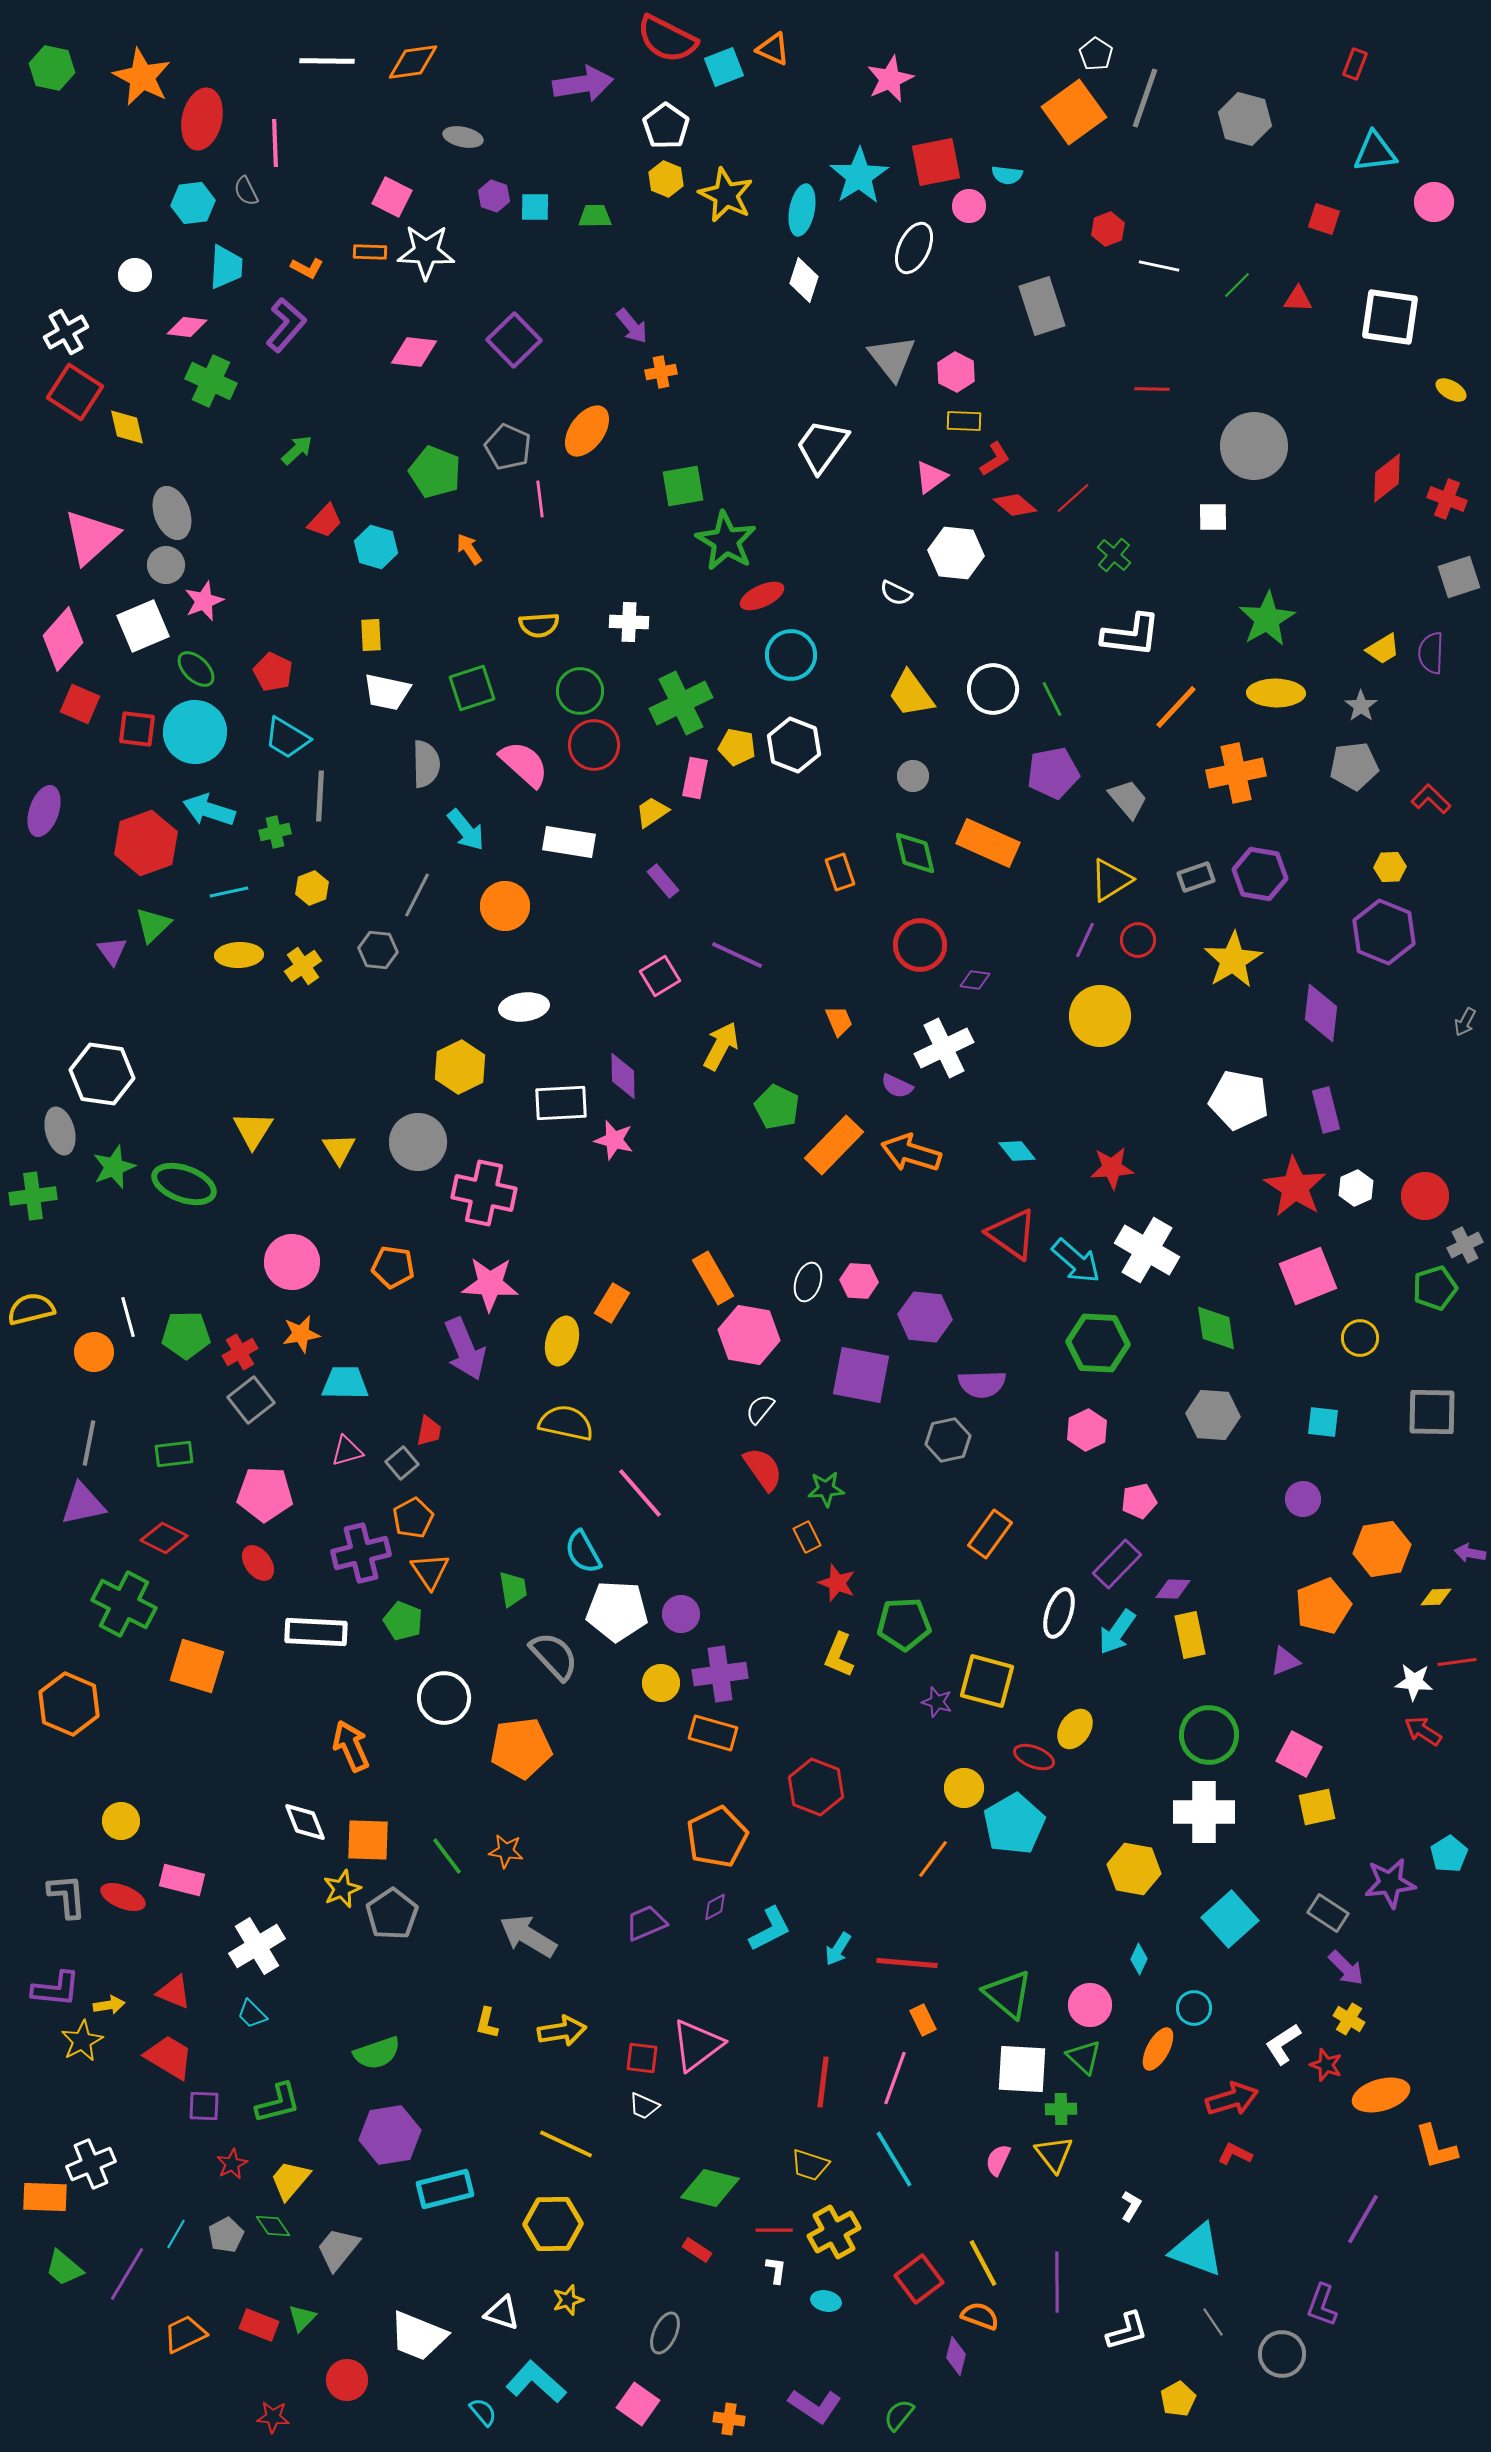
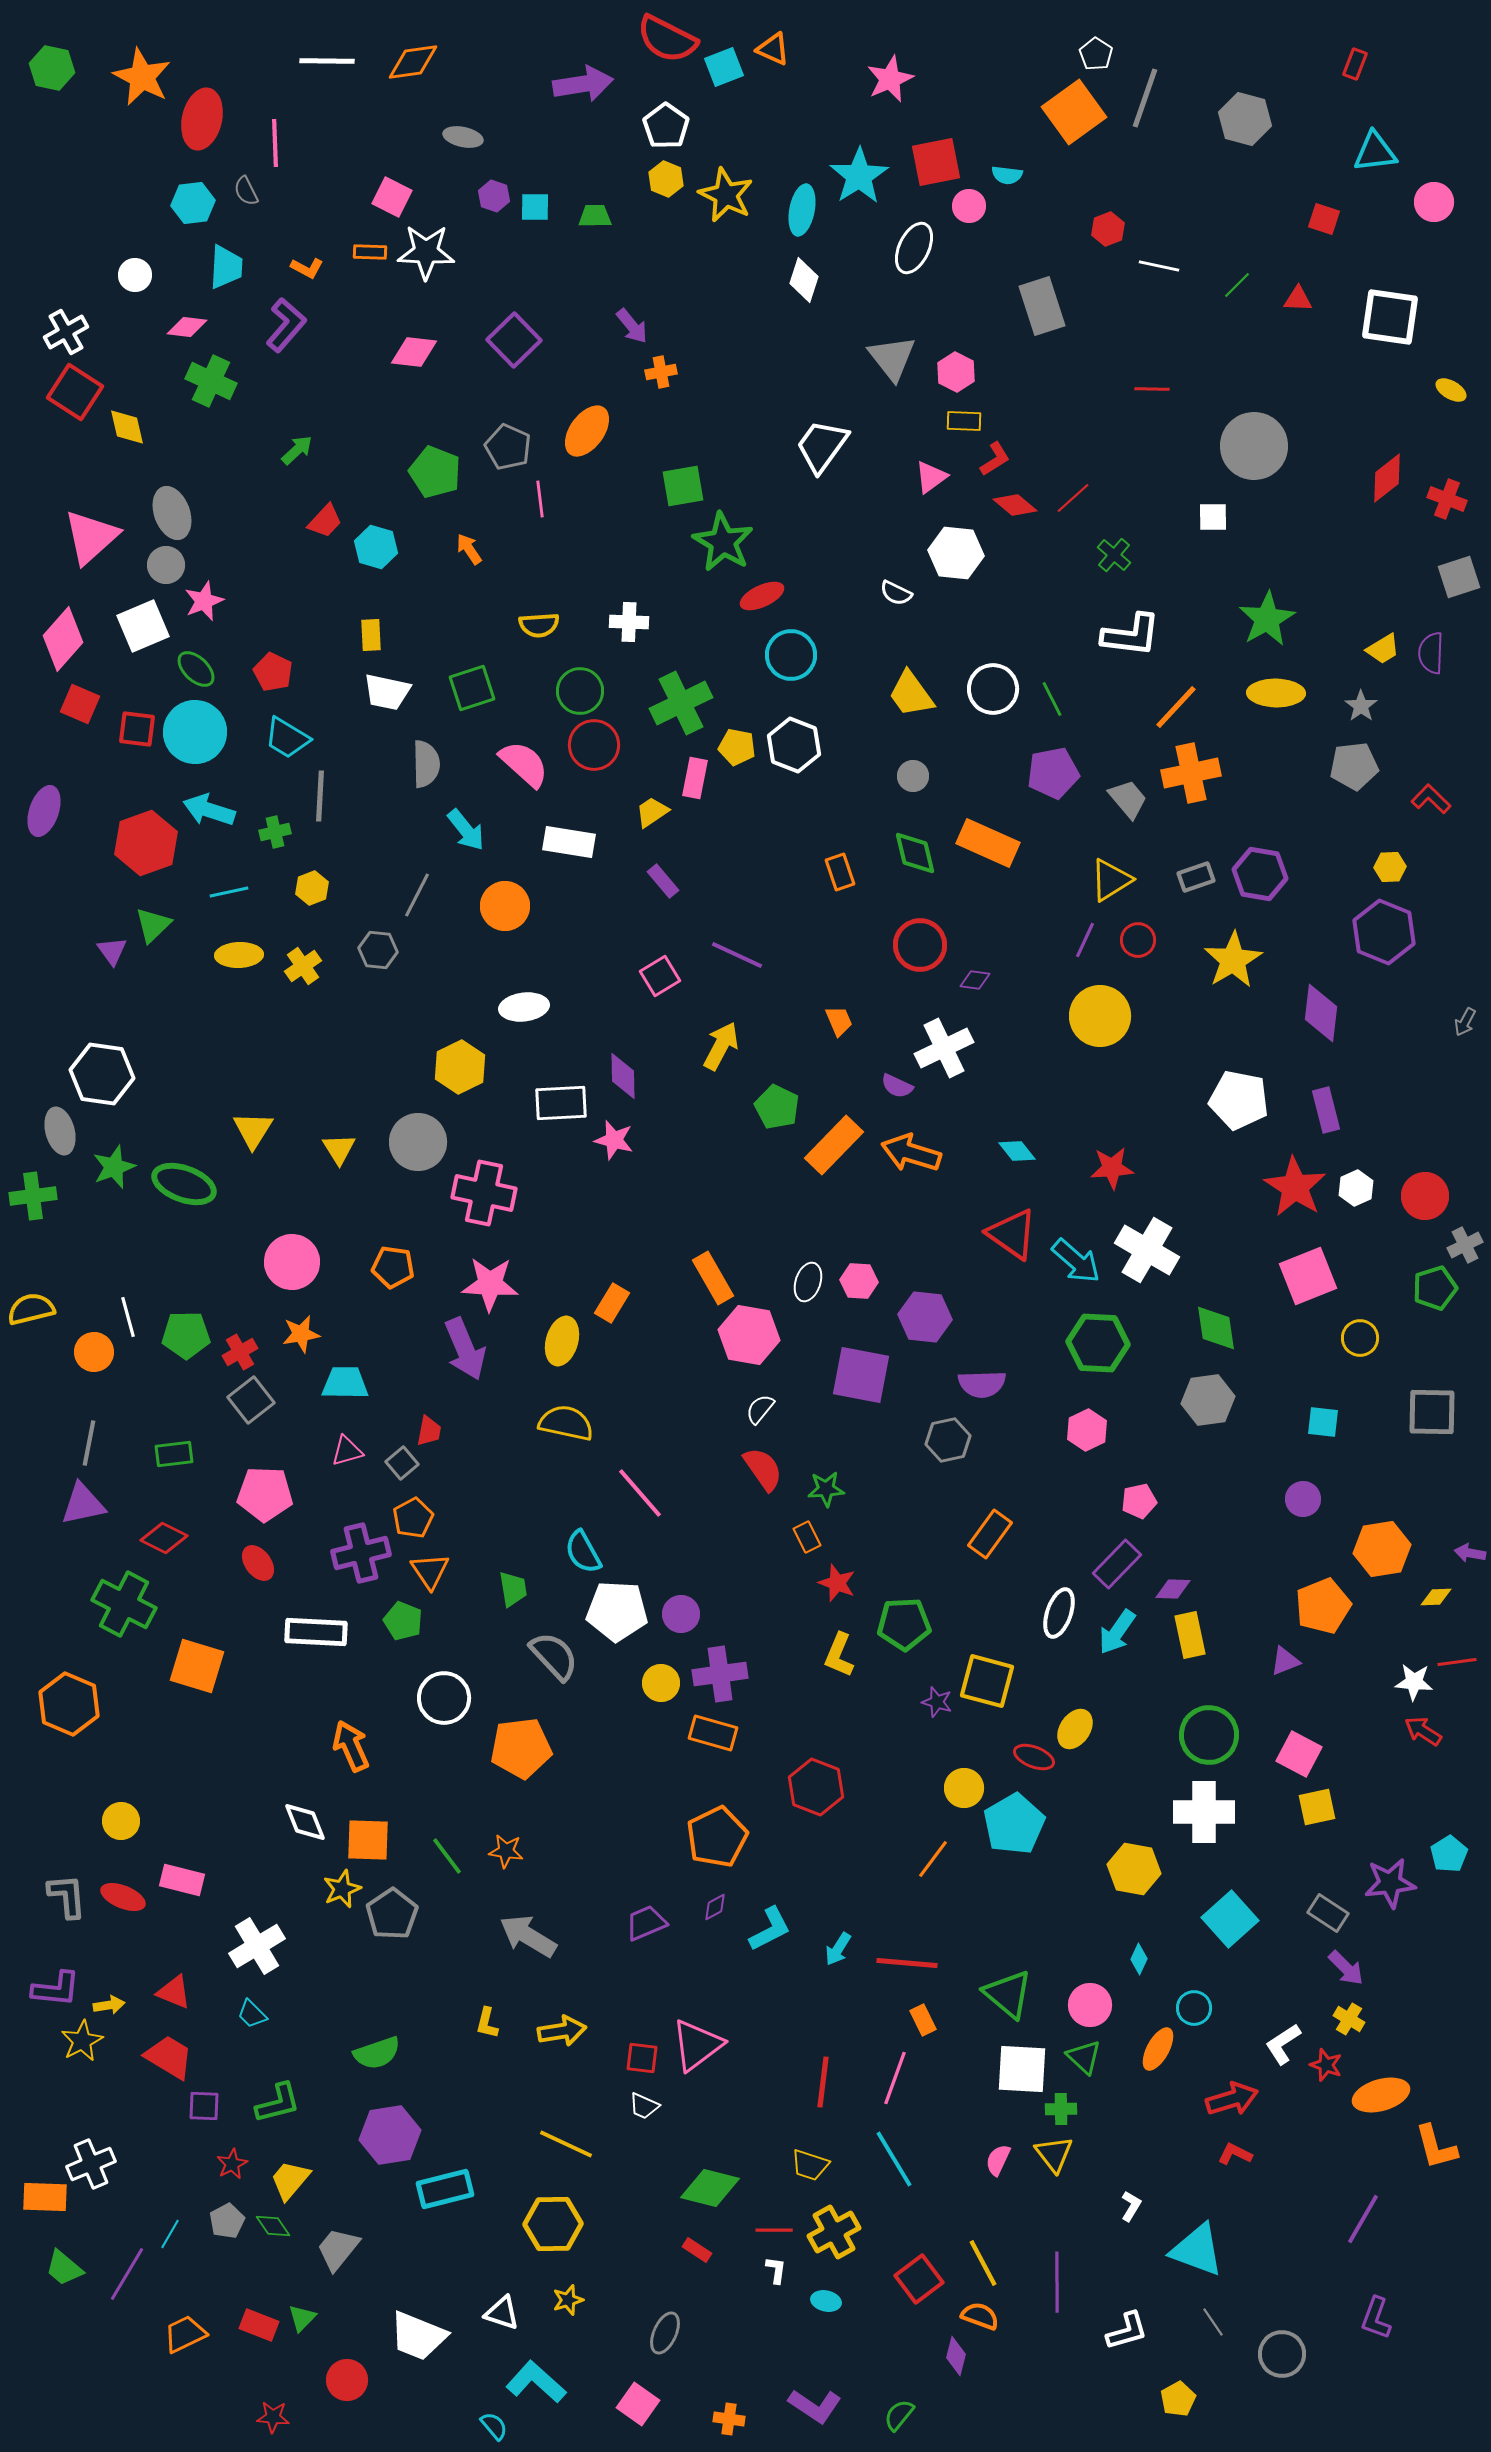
green star at (726, 541): moved 3 px left, 1 px down
orange cross at (1236, 773): moved 45 px left
gray hexagon at (1213, 1415): moved 5 px left, 15 px up; rotated 12 degrees counterclockwise
cyan line at (176, 2234): moved 6 px left
gray pentagon at (226, 2235): moved 1 px right, 14 px up
purple L-shape at (1322, 2305): moved 54 px right, 13 px down
cyan semicircle at (483, 2412): moved 11 px right, 14 px down
